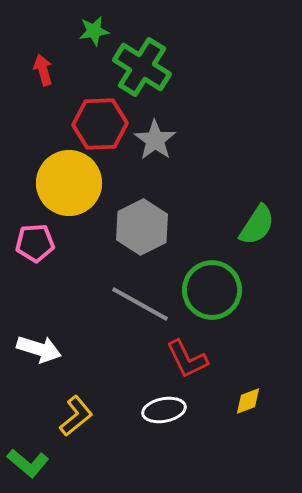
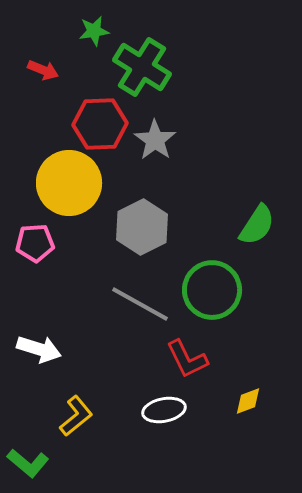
red arrow: rotated 128 degrees clockwise
